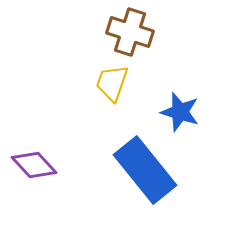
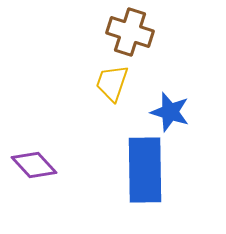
blue star: moved 10 px left
blue rectangle: rotated 38 degrees clockwise
